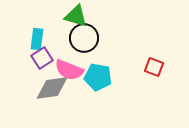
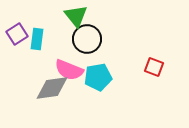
green triangle: rotated 35 degrees clockwise
black circle: moved 3 px right, 1 px down
purple square: moved 25 px left, 24 px up
cyan pentagon: rotated 20 degrees counterclockwise
